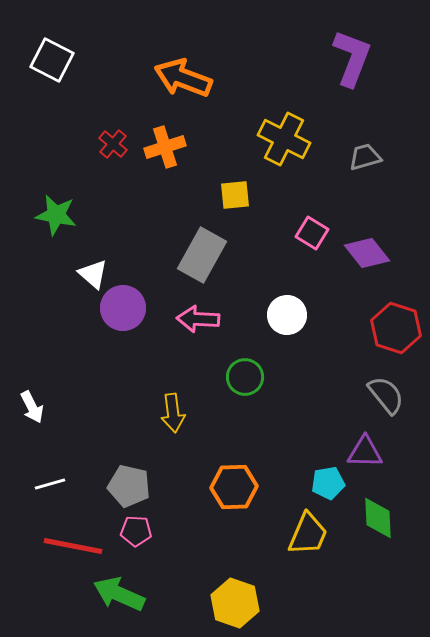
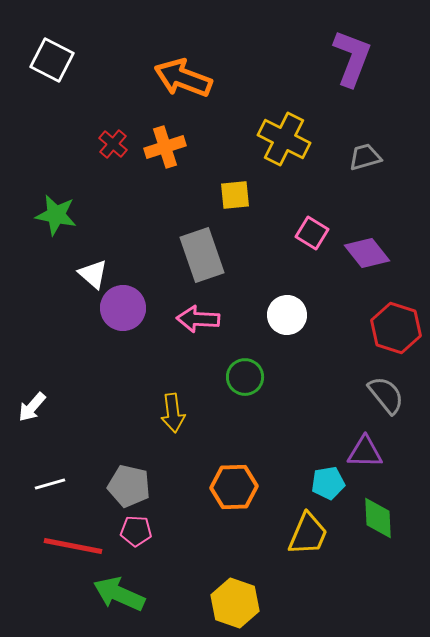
gray rectangle: rotated 48 degrees counterclockwise
white arrow: rotated 68 degrees clockwise
